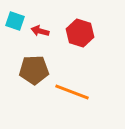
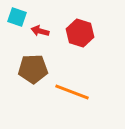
cyan square: moved 2 px right, 4 px up
brown pentagon: moved 1 px left, 1 px up
